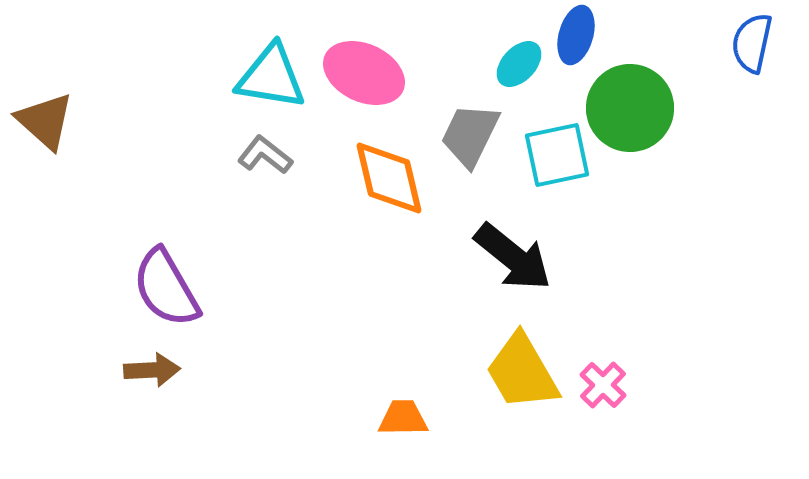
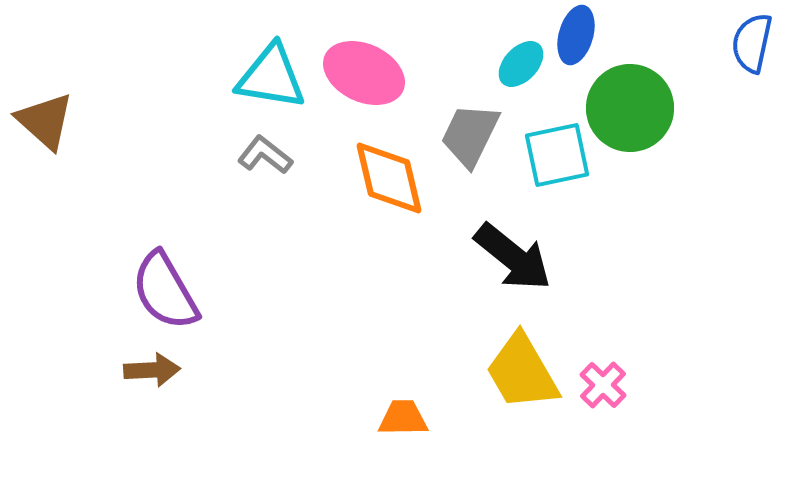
cyan ellipse: moved 2 px right
purple semicircle: moved 1 px left, 3 px down
